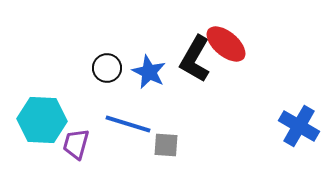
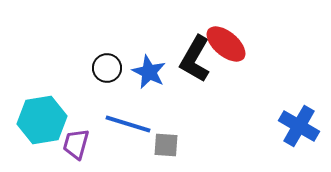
cyan hexagon: rotated 12 degrees counterclockwise
